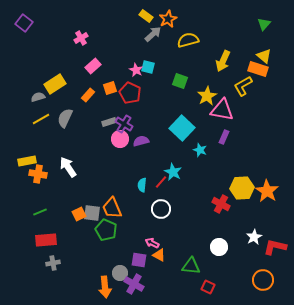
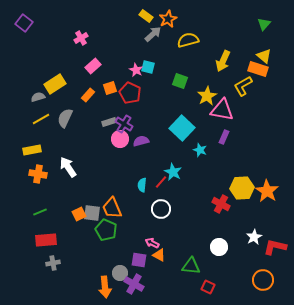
yellow rectangle at (27, 161): moved 5 px right, 11 px up
